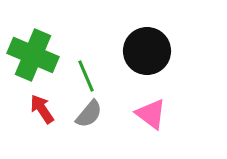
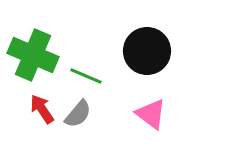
green line: rotated 44 degrees counterclockwise
gray semicircle: moved 11 px left
